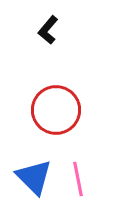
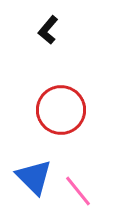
red circle: moved 5 px right
pink line: moved 12 px down; rotated 28 degrees counterclockwise
